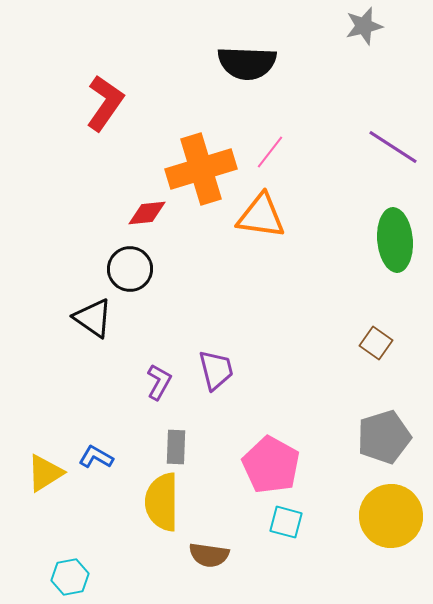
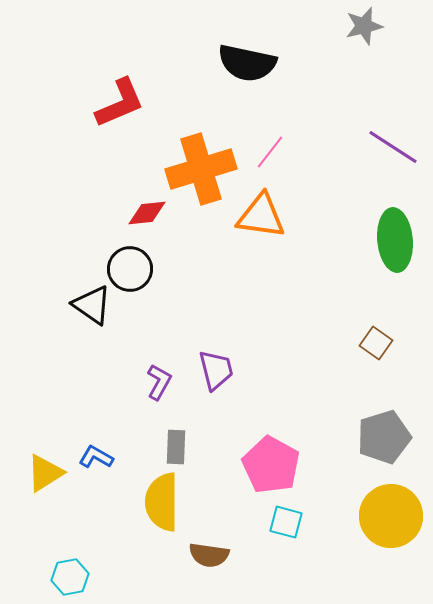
black semicircle: rotated 10 degrees clockwise
red L-shape: moved 15 px right; rotated 32 degrees clockwise
black triangle: moved 1 px left, 13 px up
